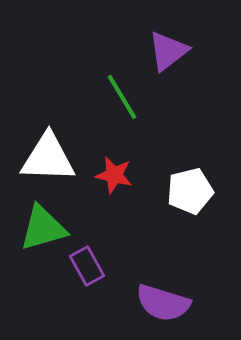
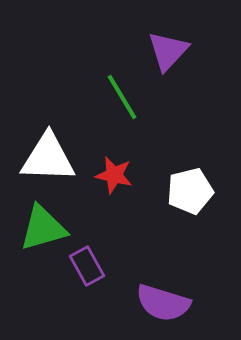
purple triangle: rotated 9 degrees counterclockwise
